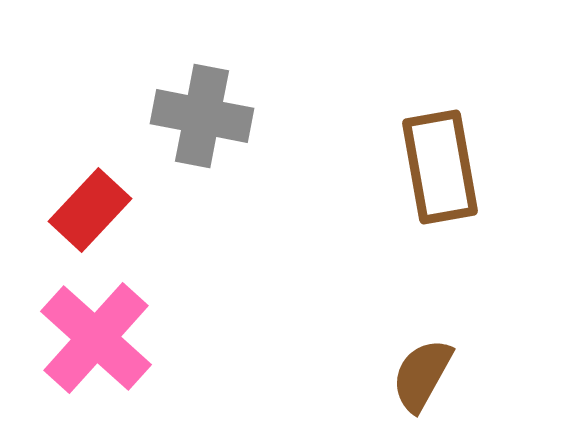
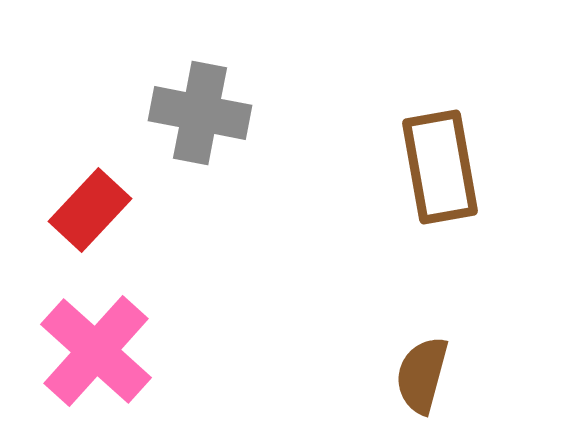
gray cross: moved 2 px left, 3 px up
pink cross: moved 13 px down
brown semicircle: rotated 14 degrees counterclockwise
